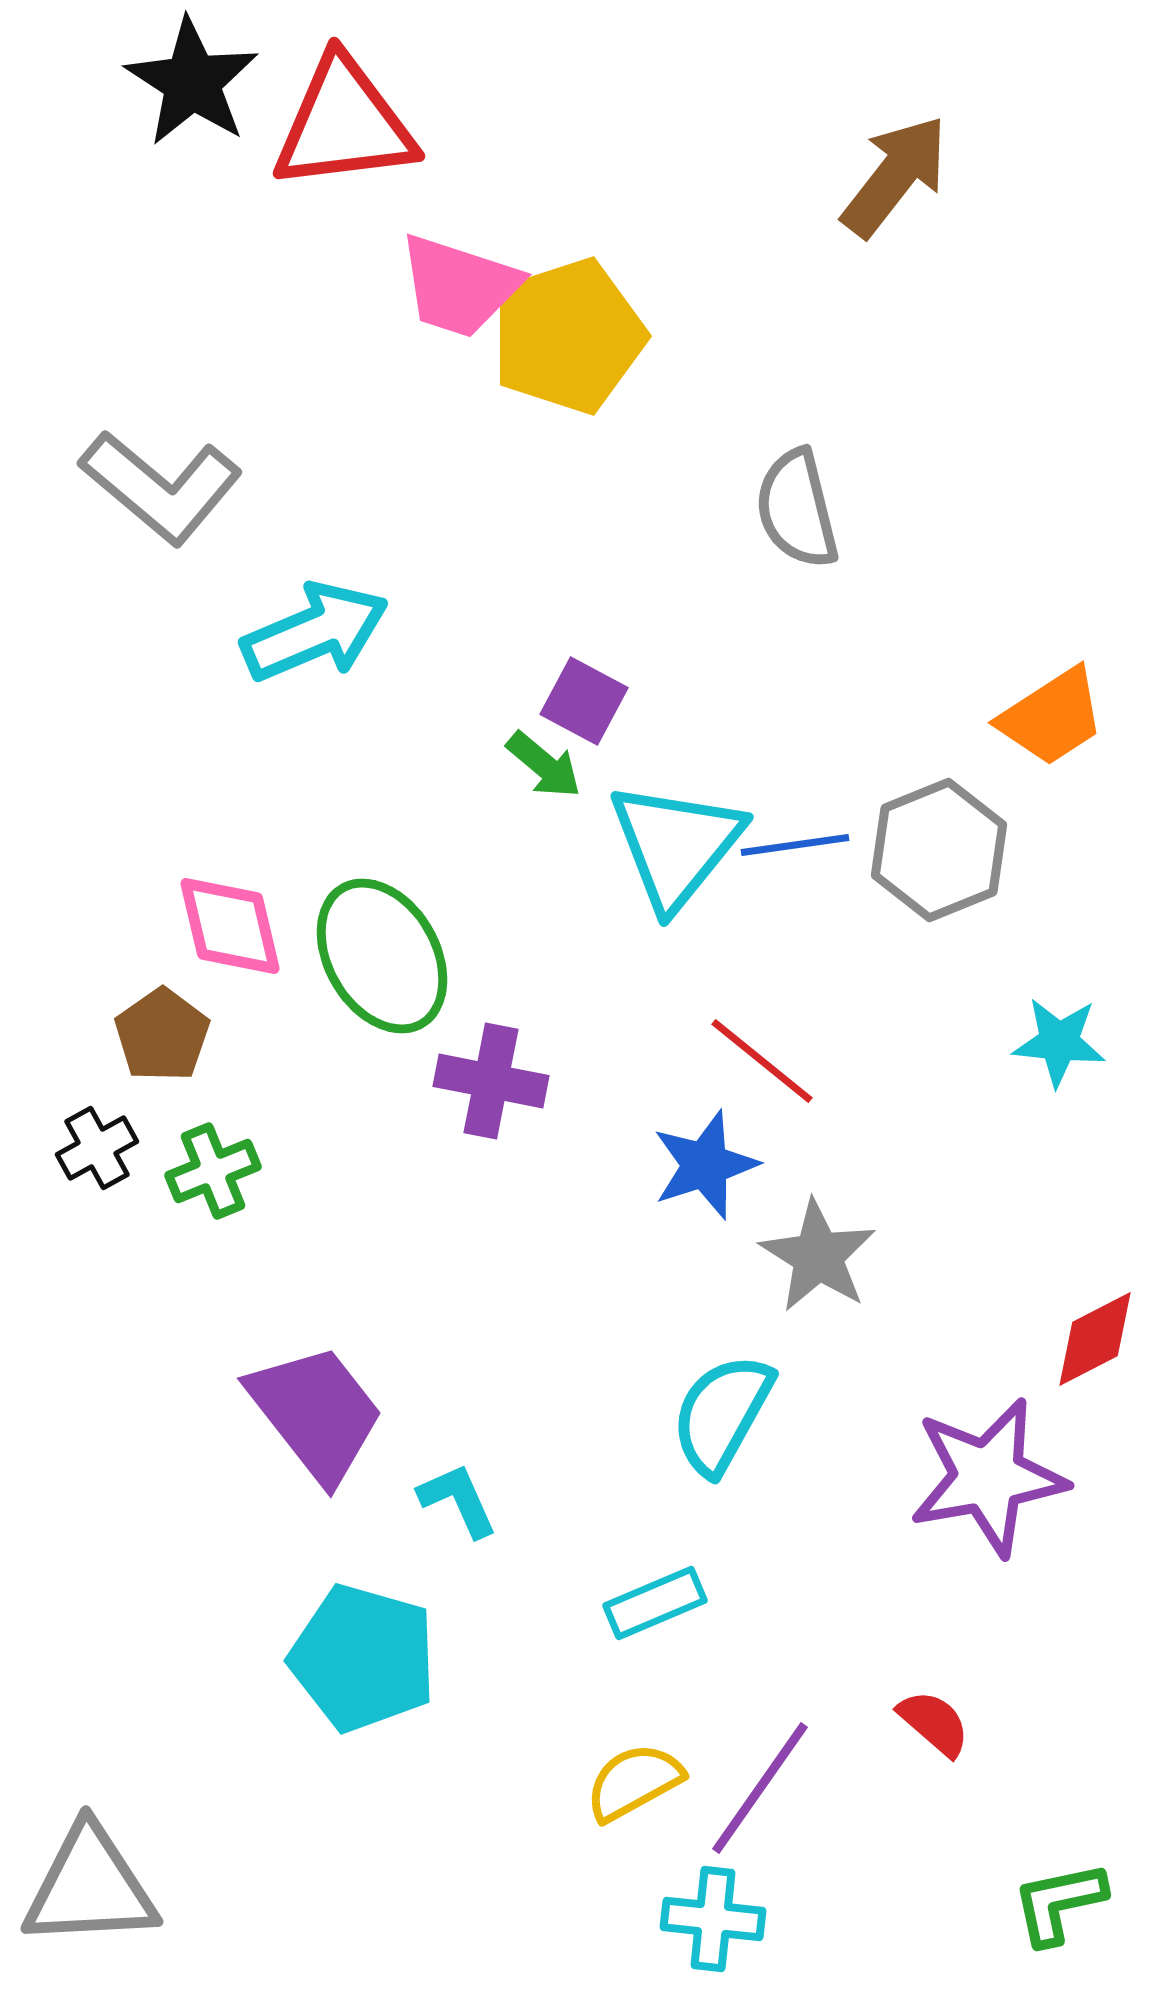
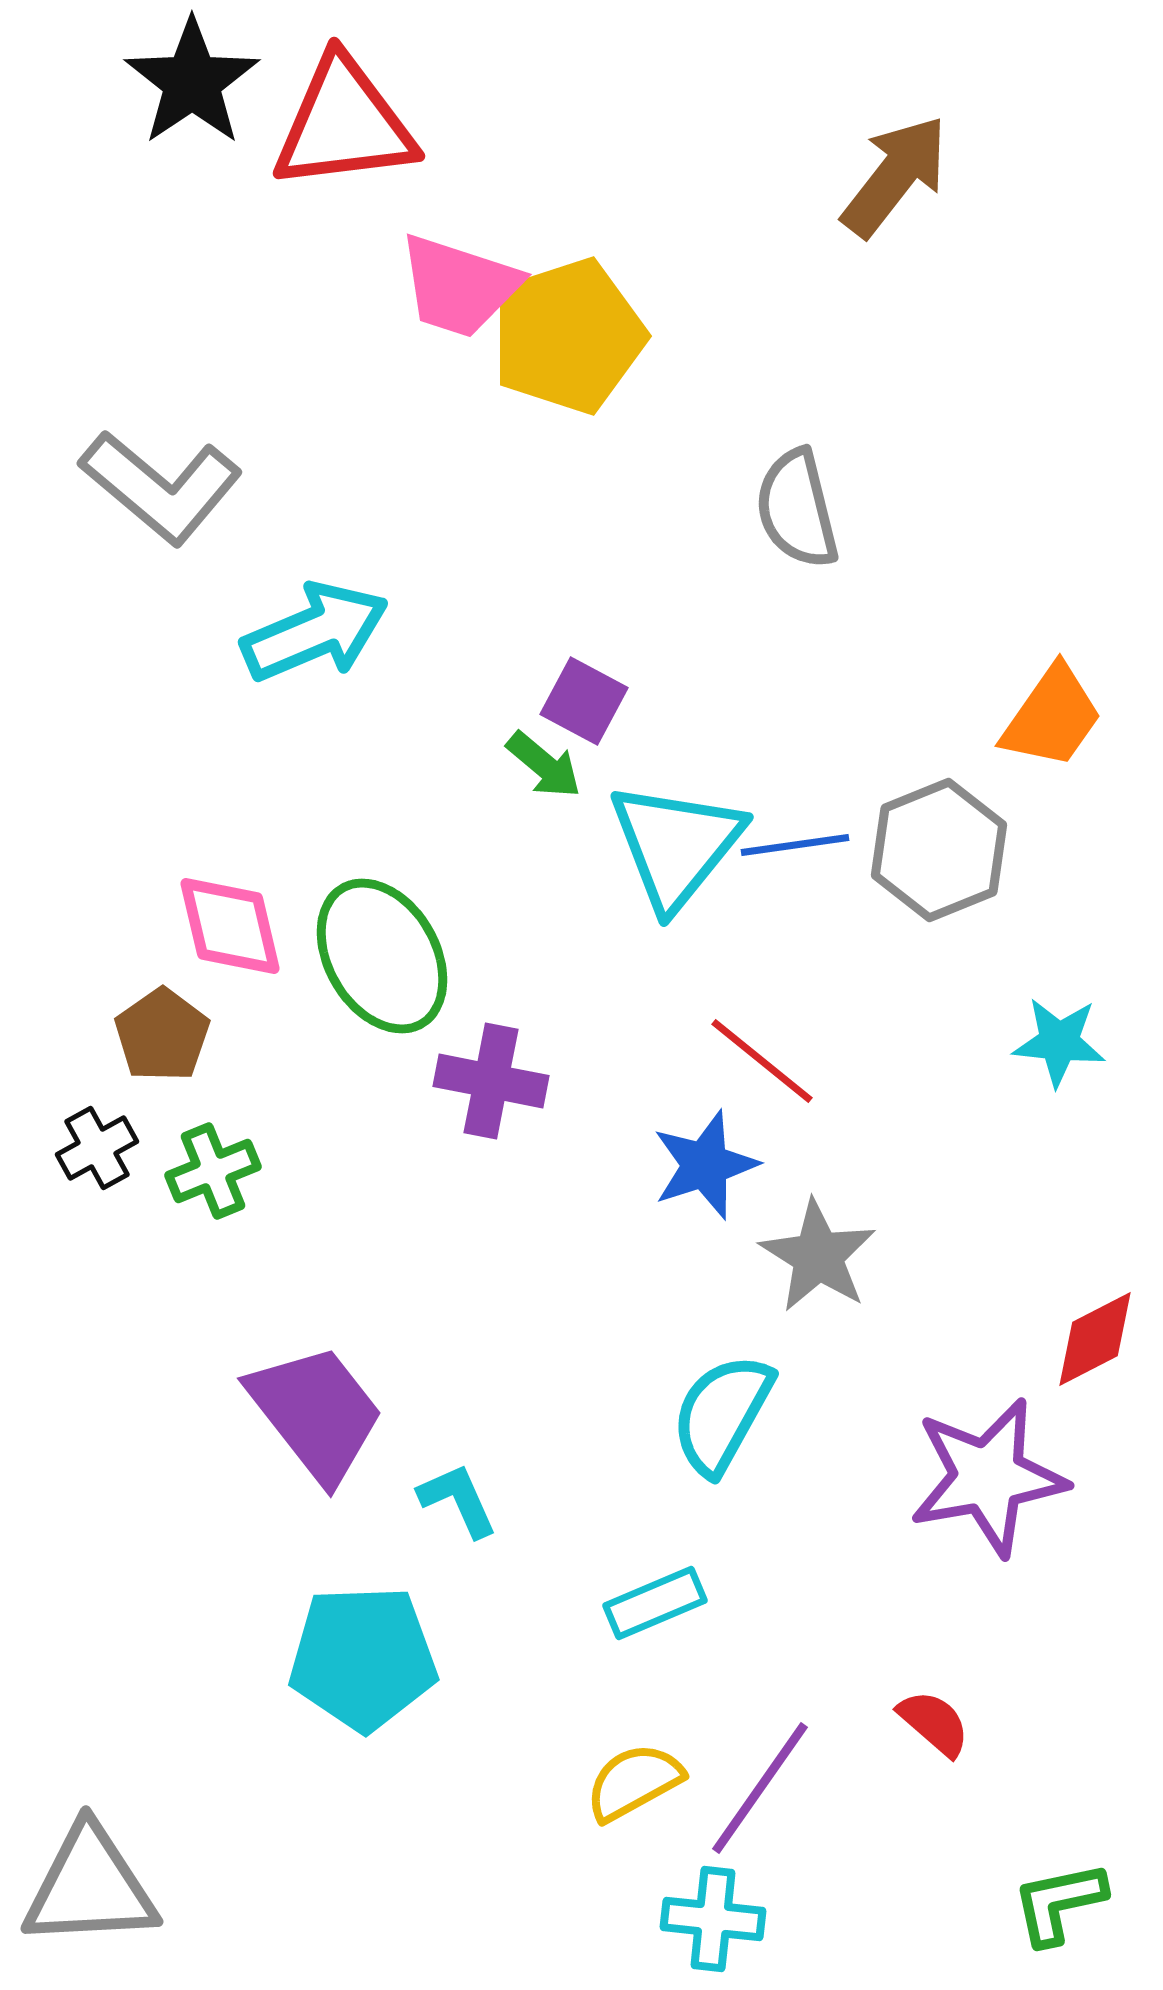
black star: rotated 5 degrees clockwise
orange trapezoid: rotated 22 degrees counterclockwise
cyan pentagon: rotated 18 degrees counterclockwise
